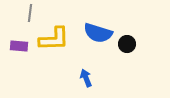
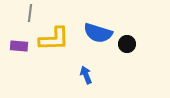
blue arrow: moved 3 px up
